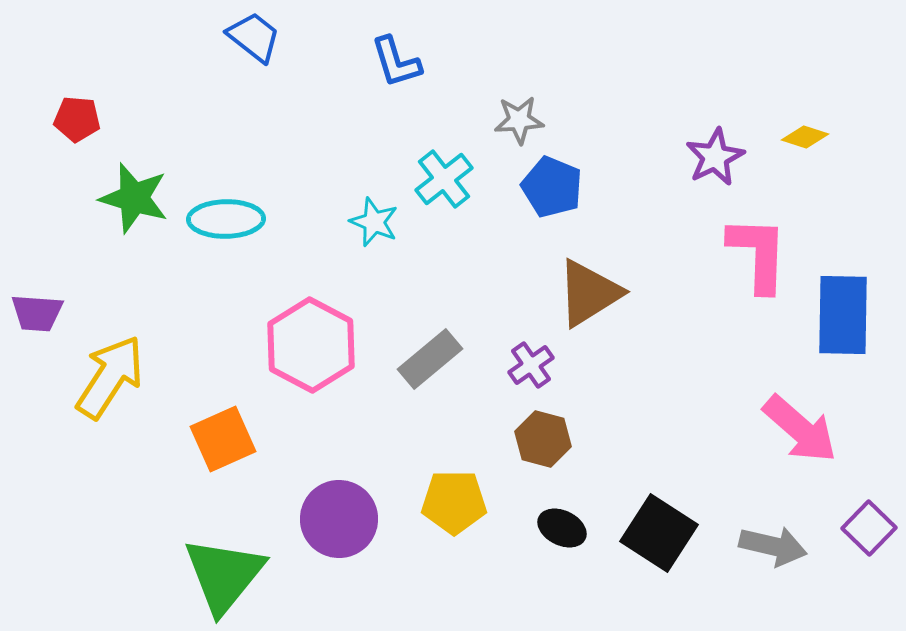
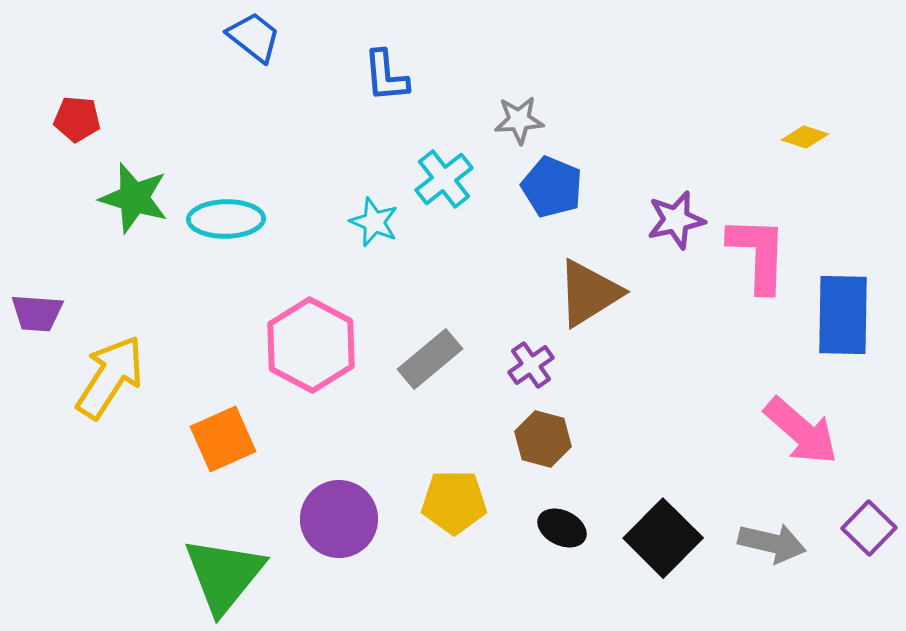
blue L-shape: moved 10 px left, 14 px down; rotated 12 degrees clockwise
purple star: moved 39 px left, 63 px down; rotated 14 degrees clockwise
pink arrow: moved 1 px right, 2 px down
black square: moved 4 px right, 5 px down; rotated 12 degrees clockwise
gray arrow: moved 1 px left, 3 px up
